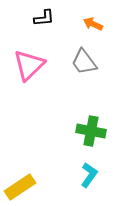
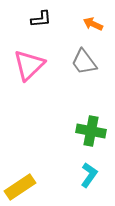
black L-shape: moved 3 px left, 1 px down
